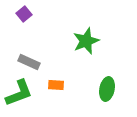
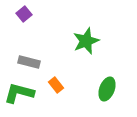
gray rectangle: rotated 10 degrees counterclockwise
orange rectangle: rotated 49 degrees clockwise
green ellipse: rotated 10 degrees clockwise
green L-shape: rotated 144 degrees counterclockwise
